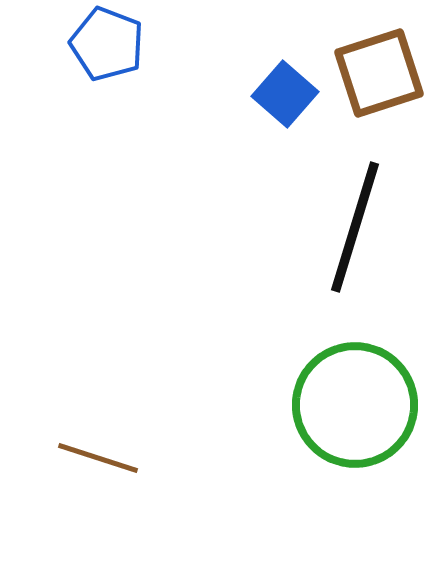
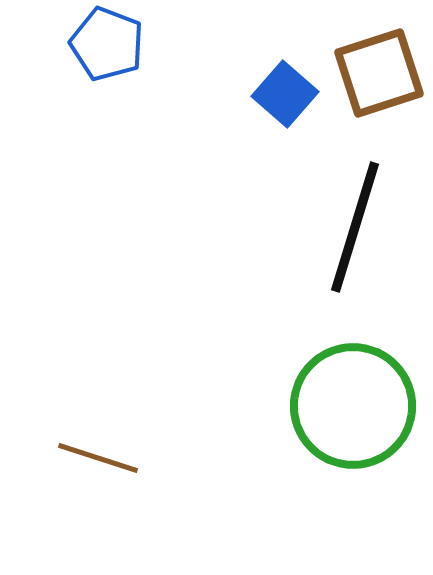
green circle: moved 2 px left, 1 px down
